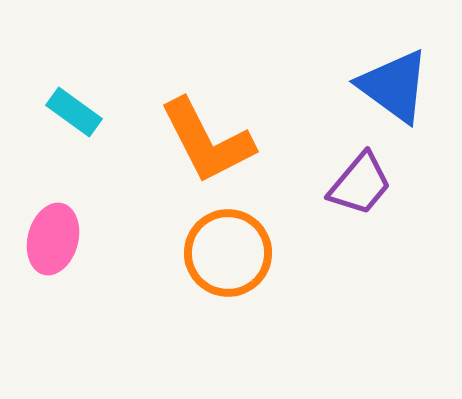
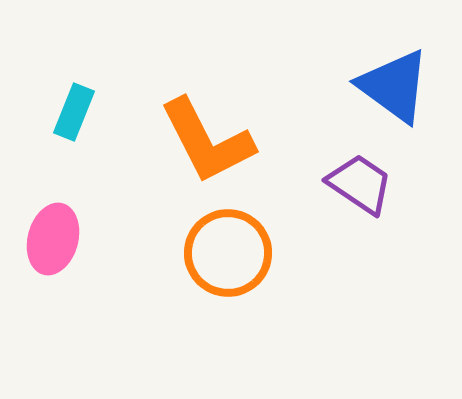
cyan rectangle: rotated 76 degrees clockwise
purple trapezoid: rotated 96 degrees counterclockwise
